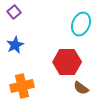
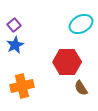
purple square: moved 13 px down
cyan ellipse: rotated 40 degrees clockwise
brown semicircle: rotated 21 degrees clockwise
